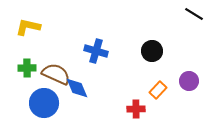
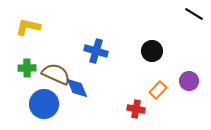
blue circle: moved 1 px down
red cross: rotated 12 degrees clockwise
